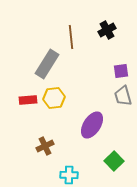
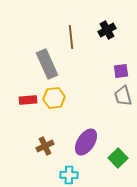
gray rectangle: rotated 56 degrees counterclockwise
purple ellipse: moved 6 px left, 17 px down
green square: moved 4 px right, 3 px up
